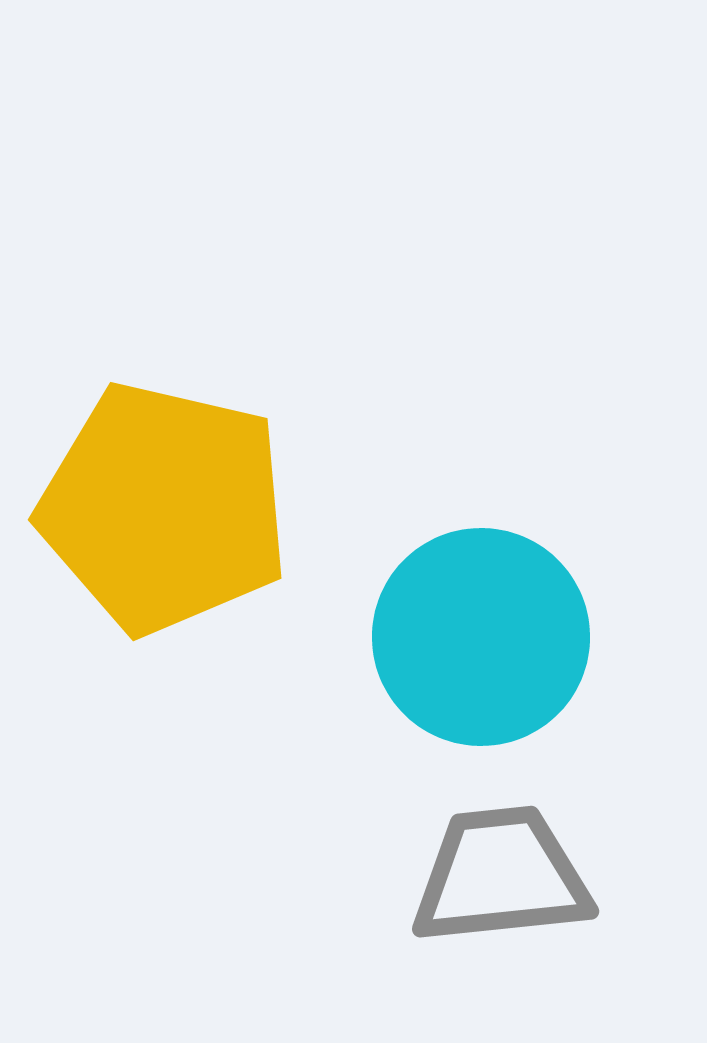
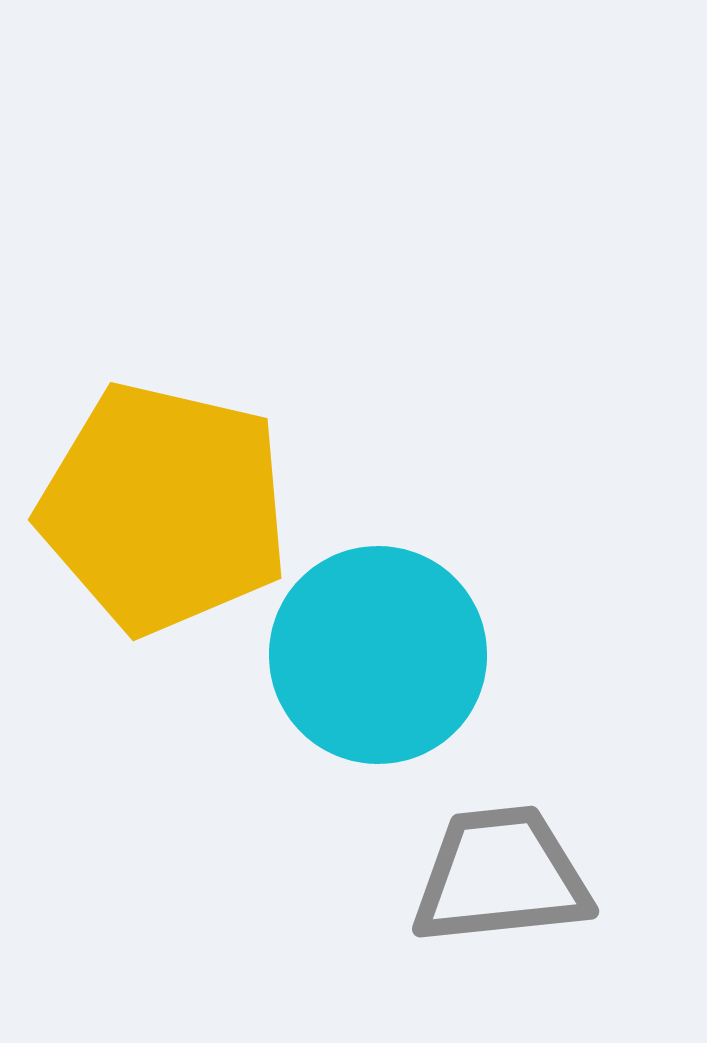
cyan circle: moved 103 px left, 18 px down
